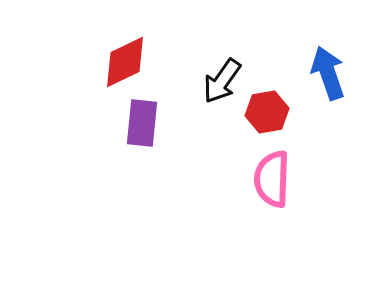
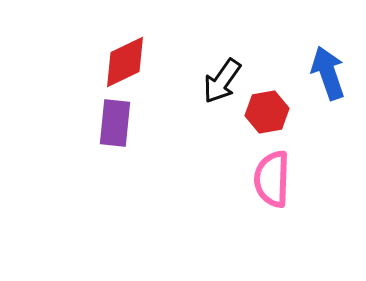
purple rectangle: moved 27 px left
